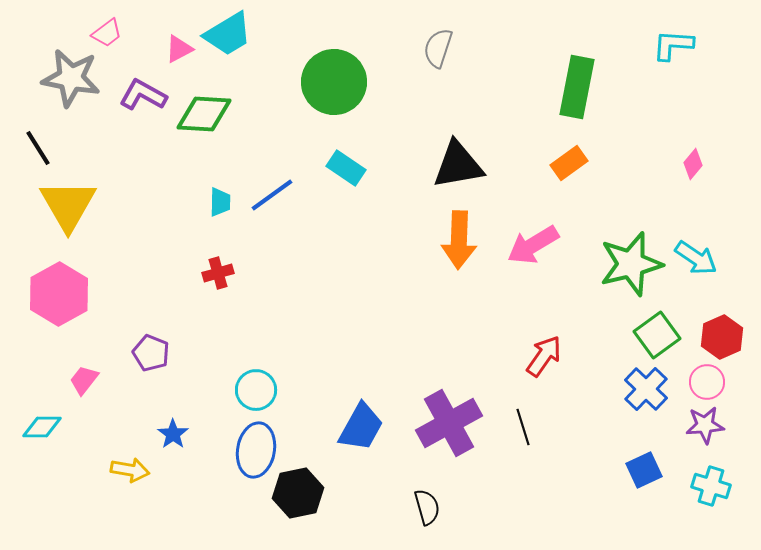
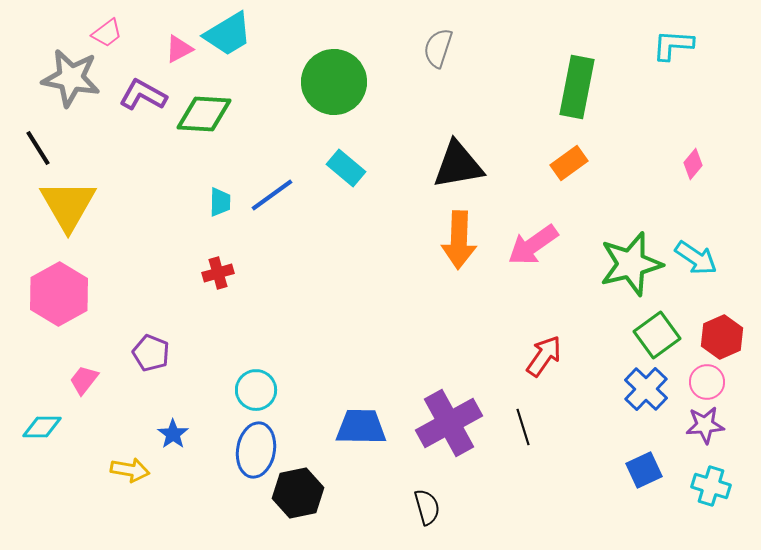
cyan rectangle at (346, 168): rotated 6 degrees clockwise
pink arrow at (533, 245): rotated 4 degrees counterclockwise
blue trapezoid at (361, 427): rotated 118 degrees counterclockwise
